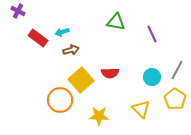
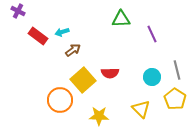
green triangle: moved 5 px right, 3 px up; rotated 12 degrees counterclockwise
red rectangle: moved 2 px up
brown arrow: moved 2 px right; rotated 21 degrees counterclockwise
gray line: rotated 42 degrees counterclockwise
yellow square: moved 2 px right
